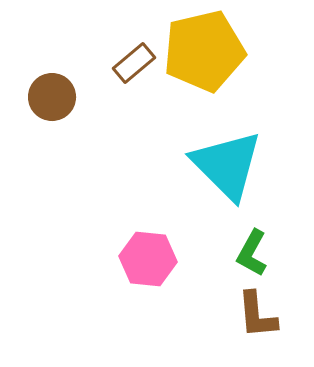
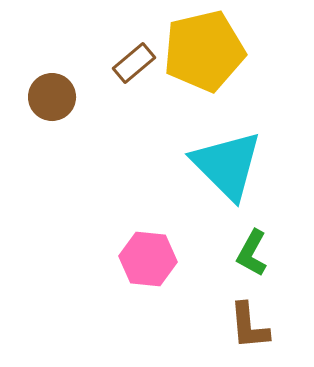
brown L-shape: moved 8 px left, 11 px down
